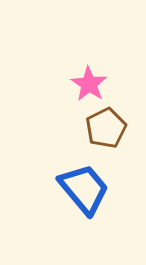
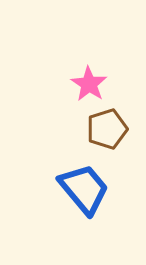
brown pentagon: moved 1 px right, 1 px down; rotated 9 degrees clockwise
